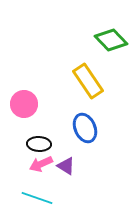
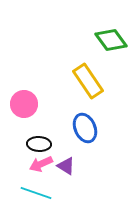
green diamond: rotated 8 degrees clockwise
cyan line: moved 1 px left, 5 px up
